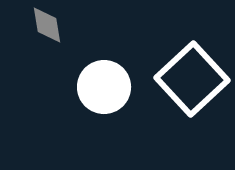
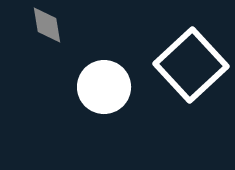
white square: moved 1 px left, 14 px up
